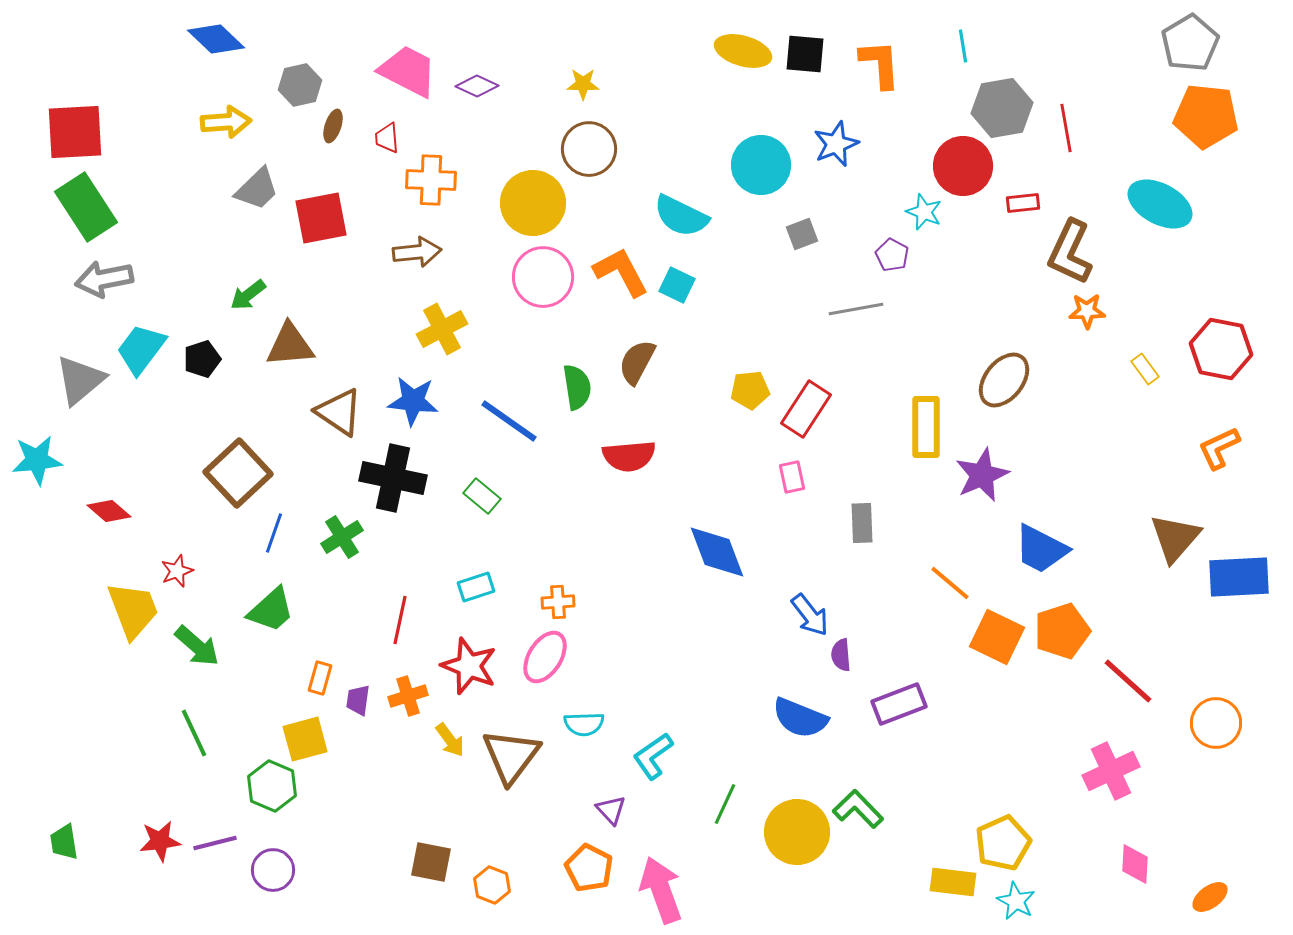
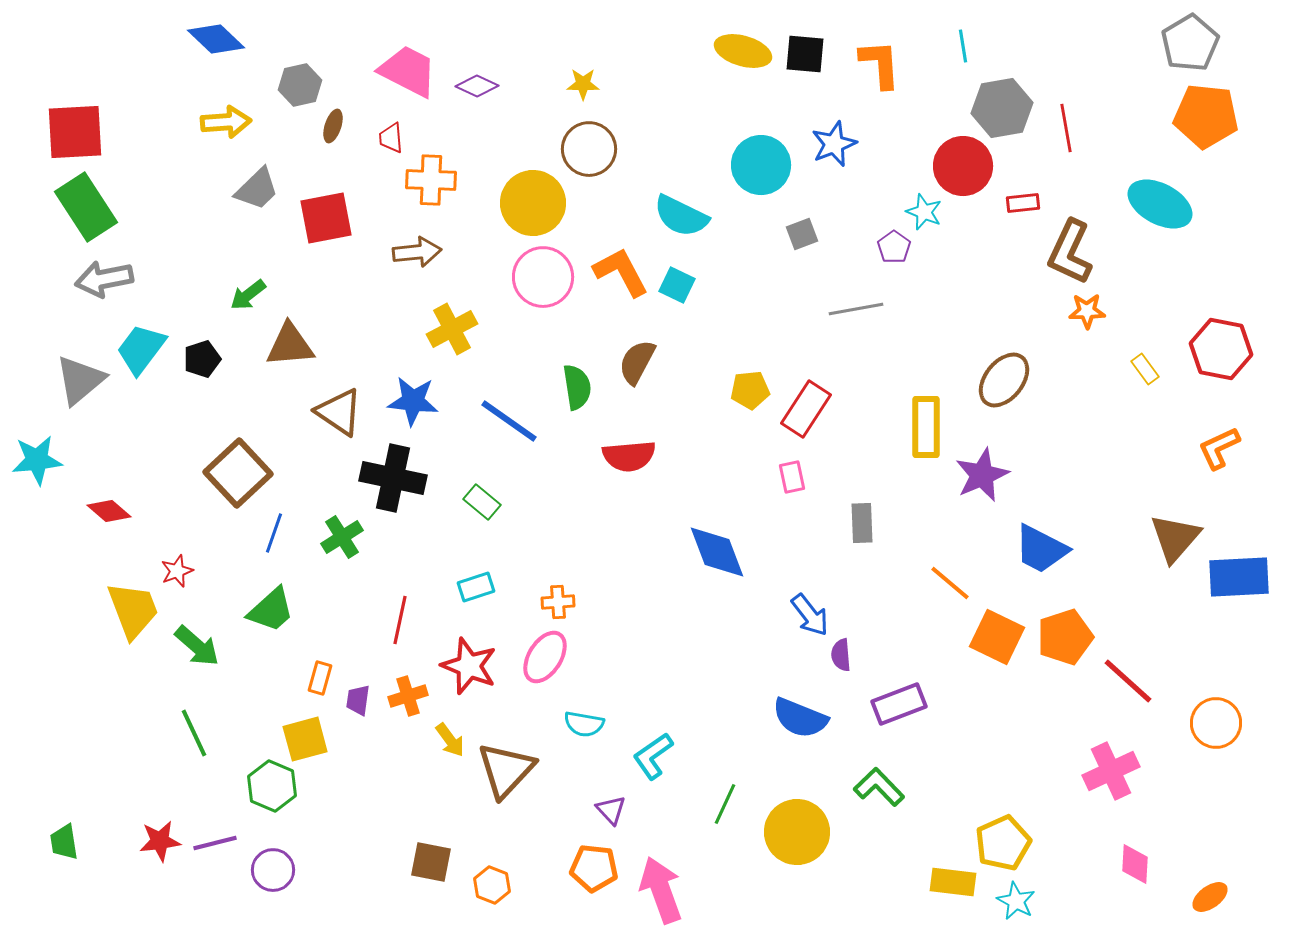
red trapezoid at (387, 138): moved 4 px right
blue star at (836, 144): moved 2 px left
red square at (321, 218): moved 5 px right
purple pentagon at (892, 255): moved 2 px right, 8 px up; rotated 8 degrees clockwise
yellow cross at (442, 329): moved 10 px right
green rectangle at (482, 496): moved 6 px down
orange pentagon at (1062, 631): moved 3 px right, 6 px down
cyan semicircle at (584, 724): rotated 12 degrees clockwise
brown triangle at (511, 756): moved 5 px left, 14 px down; rotated 6 degrees clockwise
green L-shape at (858, 809): moved 21 px right, 22 px up
orange pentagon at (589, 868): moved 5 px right; rotated 21 degrees counterclockwise
